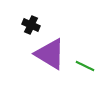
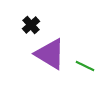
black cross: rotated 24 degrees clockwise
